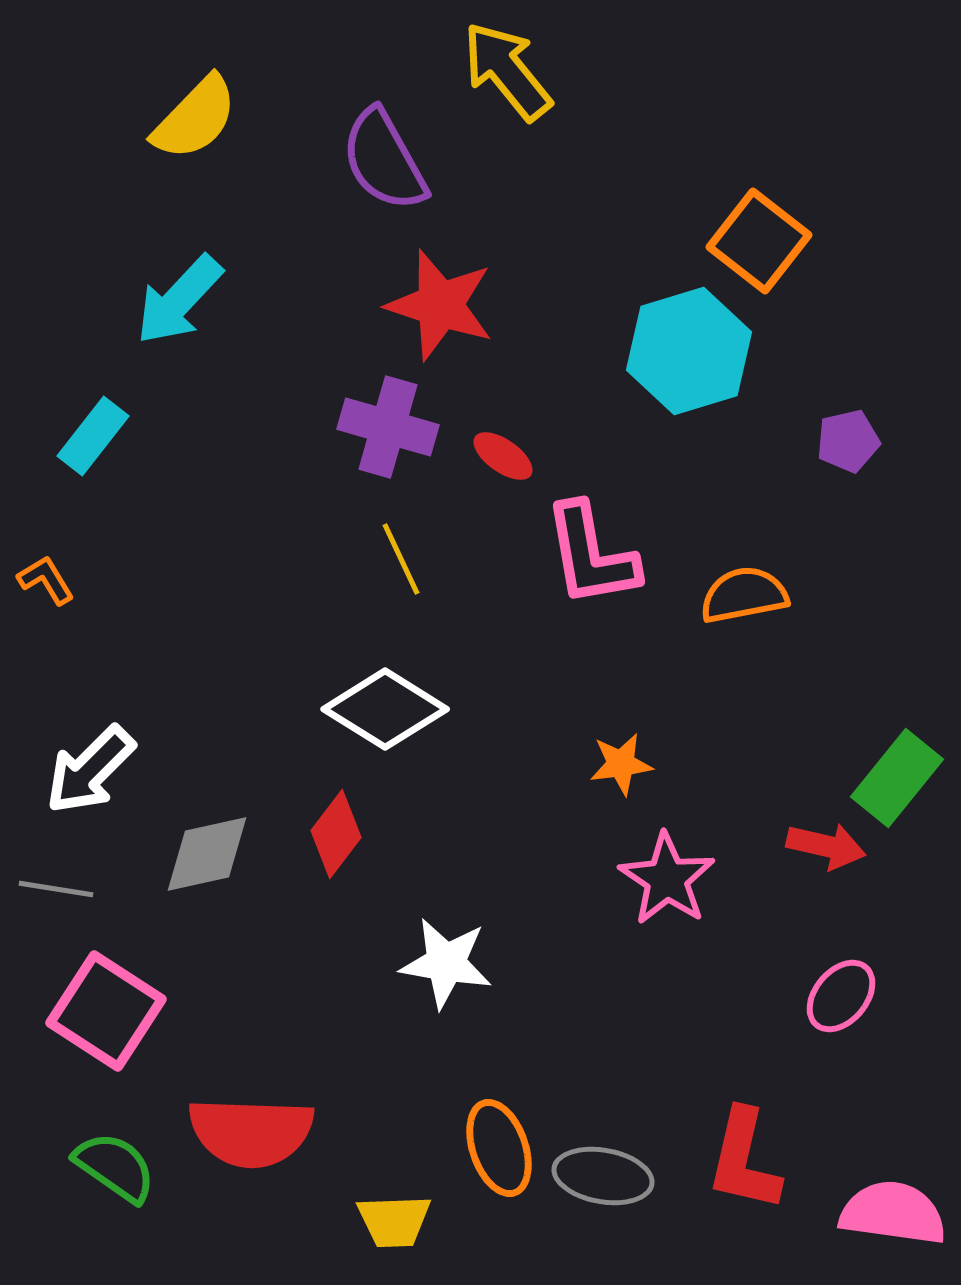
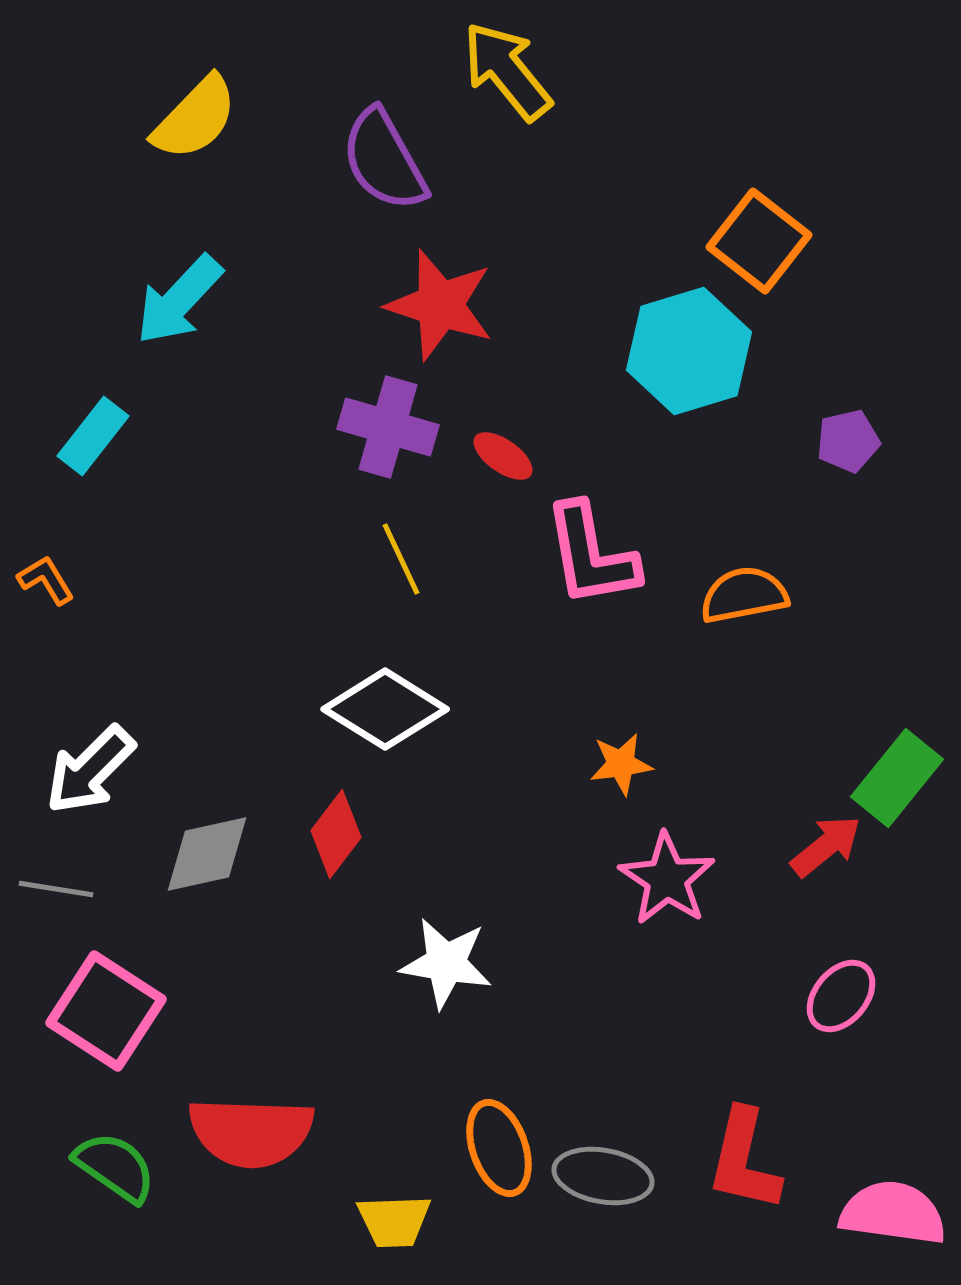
red arrow: rotated 52 degrees counterclockwise
